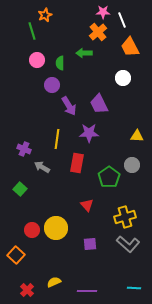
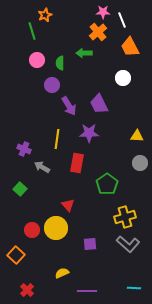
gray circle: moved 8 px right, 2 px up
green pentagon: moved 2 px left, 7 px down
red triangle: moved 19 px left
yellow semicircle: moved 8 px right, 9 px up
